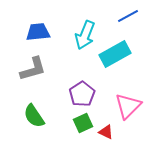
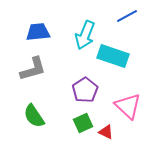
blue line: moved 1 px left
cyan rectangle: moved 2 px left, 2 px down; rotated 48 degrees clockwise
purple pentagon: moved 3 px right, 4 px up
pink triangle: rotated 32 degrees counterclockwise
